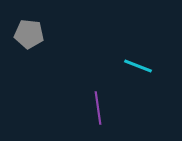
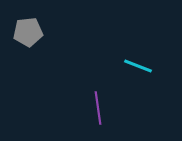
gray pentagon: moved 1 px left, 2 px up; rotated 12 degrees counterclockwise
